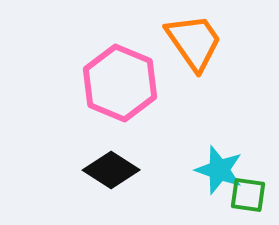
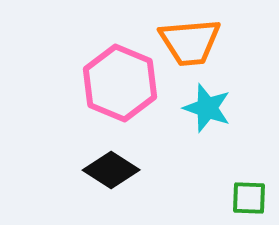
orange trapezoid: moved 4 px left; rotated 120 degrees clockwise
cyan star: moved 12 px left, 62 px up
green square: moved 1 px right, 3 px down; rotated 6 degrees counterclockwise
